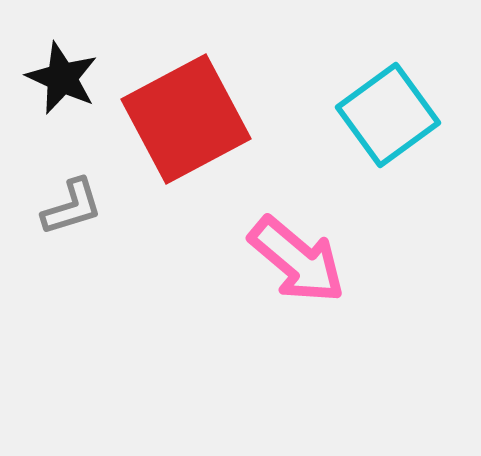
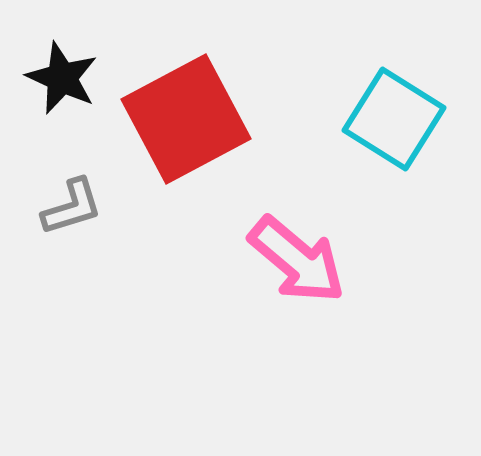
cyan square: moved 6 px right, 4 px down; rotated 22 degrees counterclockwise
